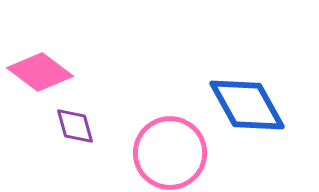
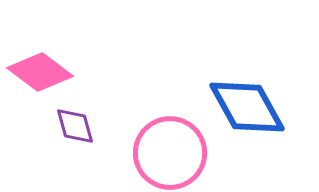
blue diamond: moved 2 px down
